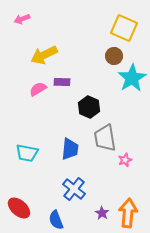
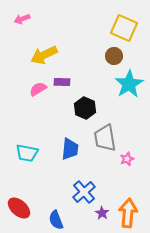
cyan star: moved 3 px left, 6 px down
black hexagon: moved 4 px left, 1 px down
pink star: moved 2 px right, 1 px up
blue cross: moved 10 px right, 3 px down; rotated 10 degrees clockwise
